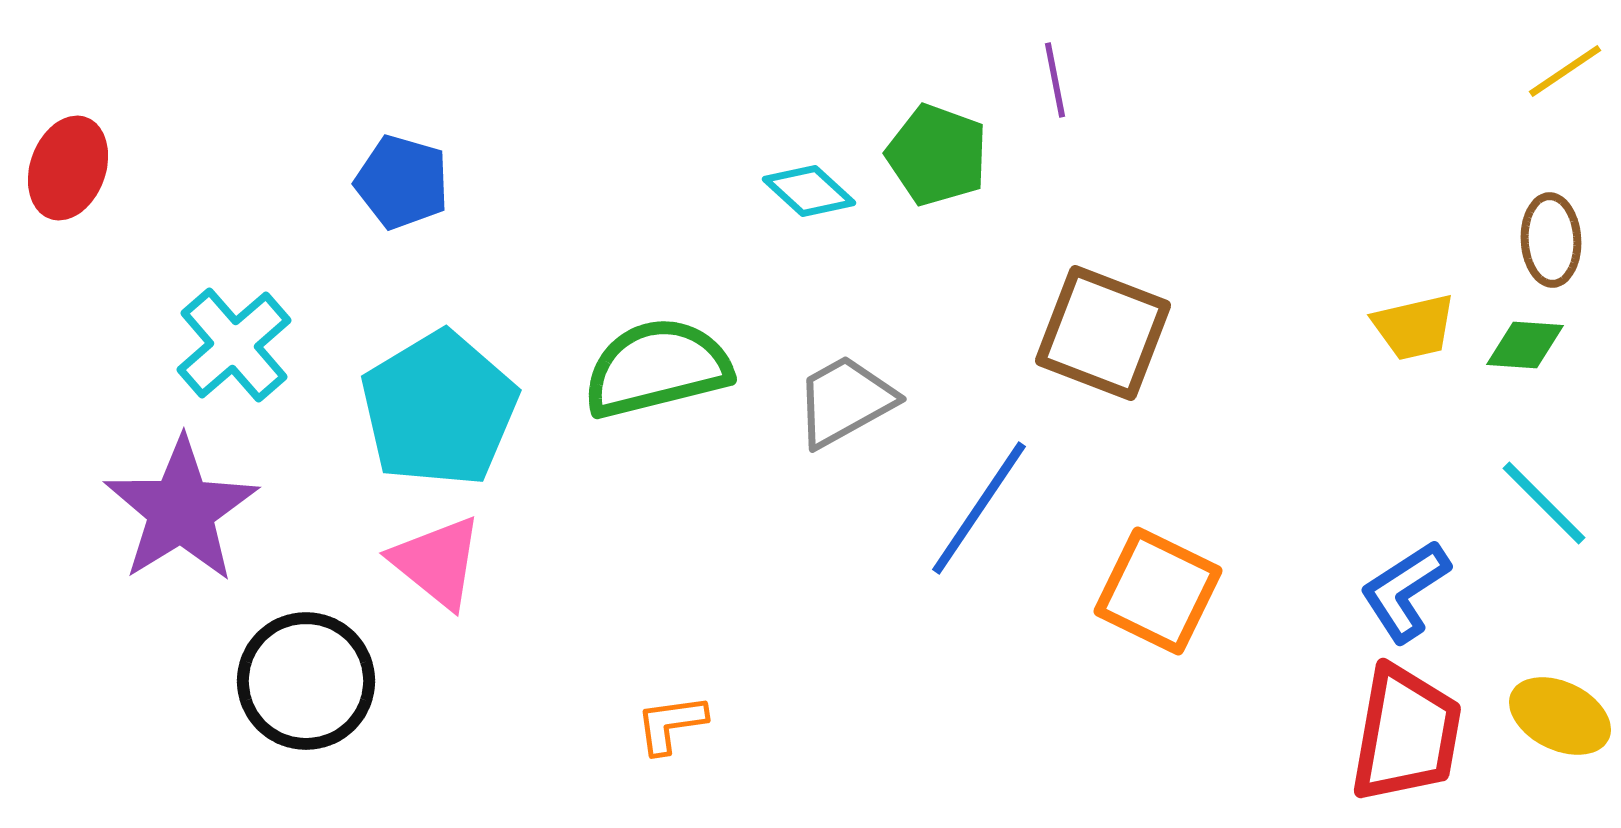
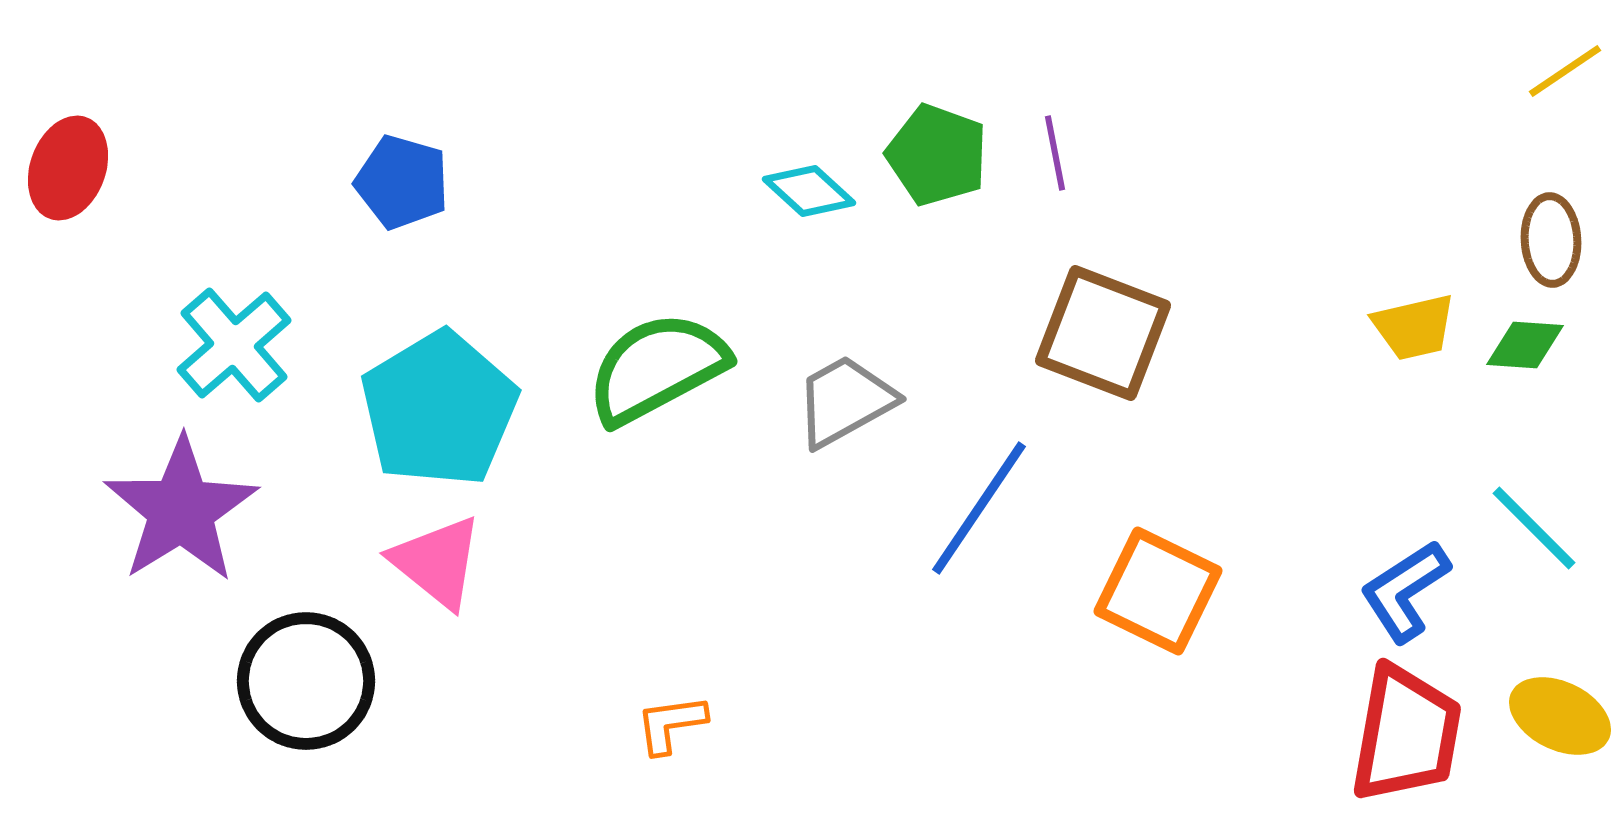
purple line: moved 73 px down
green semicircle: rotated 14 degrees counterclockwise
cyan line: moved 10 px left, 25 px down
